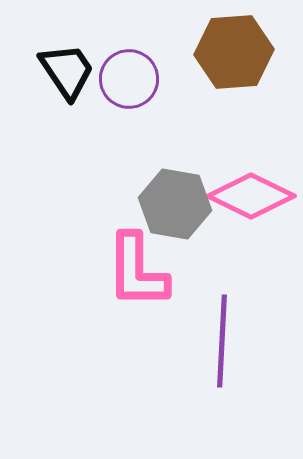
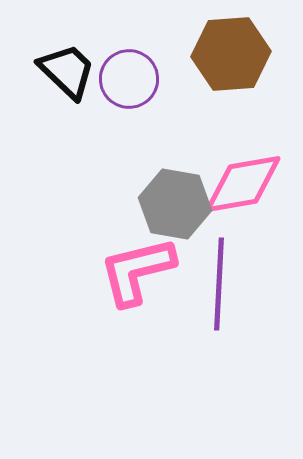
brown hexagon: moved 3 px left, 2 px down
black trapezoid: rotated 12 degrees counterclockwise
pink diamond: moved 8 px left, 12 px up; rotated 36 degrees counterclockwise
pink L-shape: rotated 76 degrees clockwise
purple line: moved 3 px left, 57 px up
